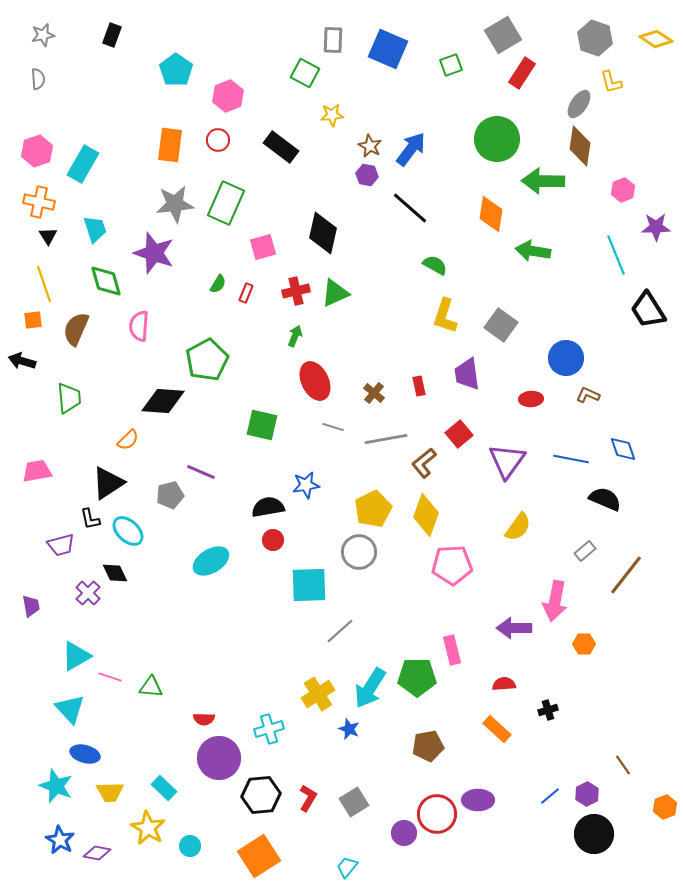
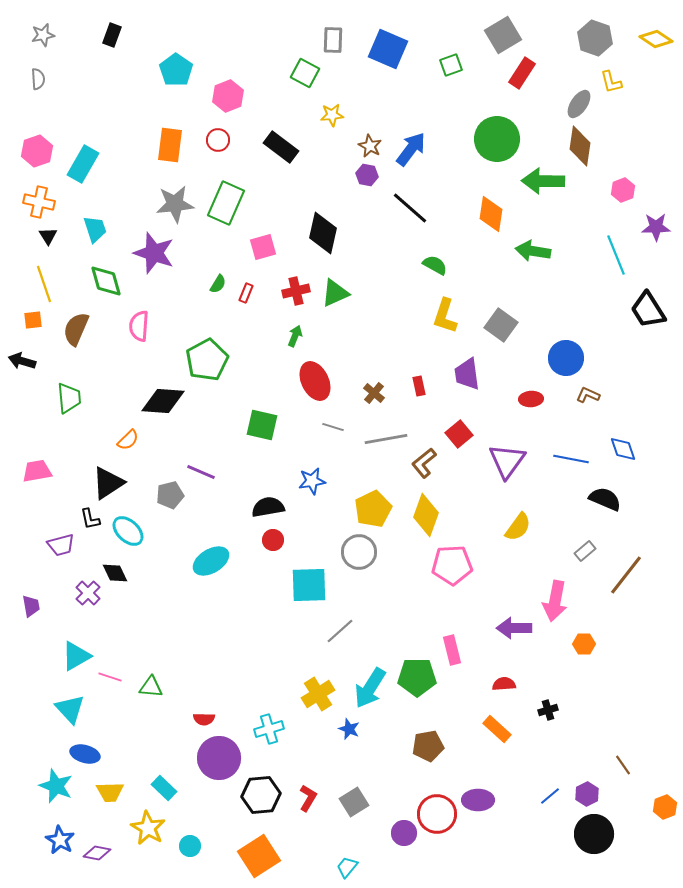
blue star at (306, 485): moved 6 px right, 4 px up
